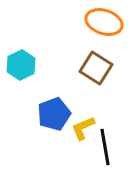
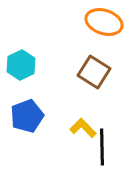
brown square: moved 2 px left, 4 px down
blue pentagon: moved 27 px left, 2 px down
yellow L-shape: rotated 68 degrees clockwise
black line: moved 3 px left; rotated 9 degrees clockwise
